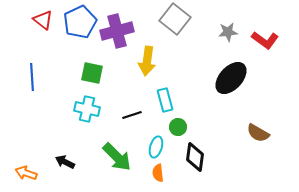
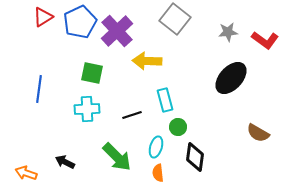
red triangle: moved 3 px up; rotated 50 degrees clockwise
purple cross: rotated 28 degrees counterclockwise
yellow arrow: rotated 84 degrees clockwise
blue line: moved 7 px right, 12 px down; rotated 12 degrees clockwise
cyan cross: rotated 15 degrees counterclockwise
